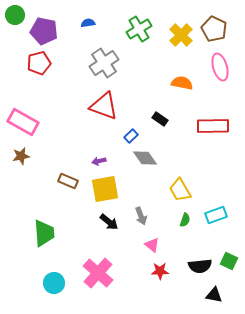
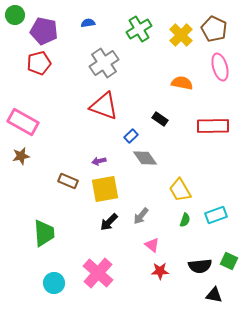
gray arrow: rotated 60 degrees clockwise
black arrow: rotated 96 degrees clockwise
